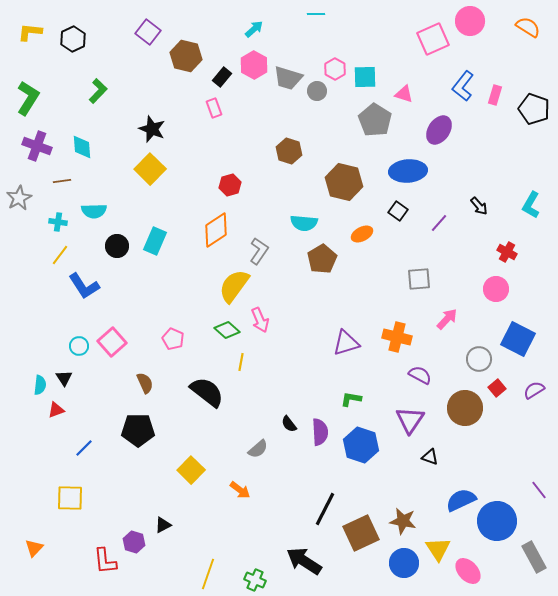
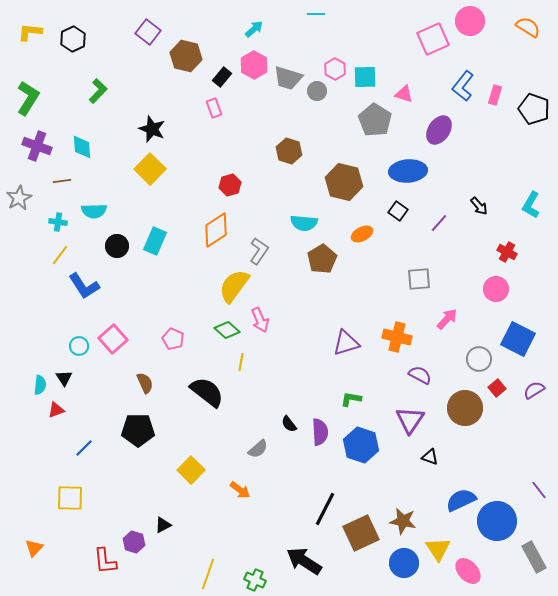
pink square at (112, 342): moved 1 px right, 3 px up
